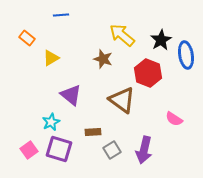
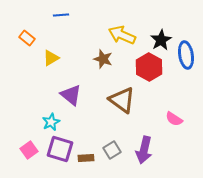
yellow arrow: rotated 16 degrees counterclockwise
red hexagon: moved 1 px right, 6 px up; rotated 8 degrees clockwise
brown rectangle: moved 7 px left, 26 px down
purple square: moved 1 px right
